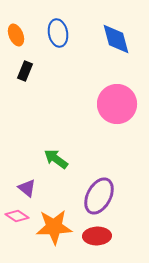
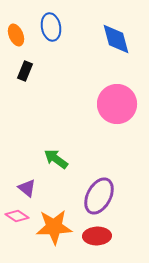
blue ellipse: moved 7 px left, 6 px up
